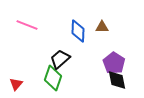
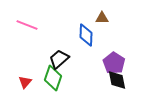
brown triangle: moved 9 px up
blue diamond: moved 8 px right, 4 px down
black trapezoid: moved 1 px left
red triangle: moved 9 px right, 2 px up
